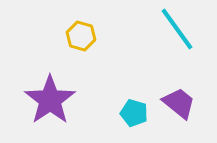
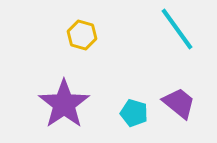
yellow hexagon: moved 1 px right, 1 px up
purple star: moved 14 px right, 4 px down
